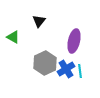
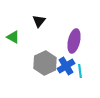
blue cross: moved 3 px up
